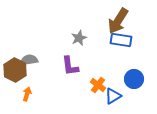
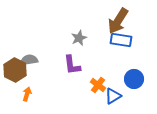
purple L-shape: moved 2 px right, 1 px up
